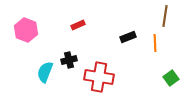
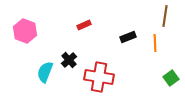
red rectangle: moved 6 px right
pink hexagon: moved 1 px left, 1 px down
black cross: rotated 28 degrees counterclockwise
